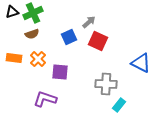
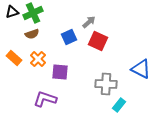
orange rectangle: rotated 35 degrees clockwise
blue triangle: moved 6 px down
